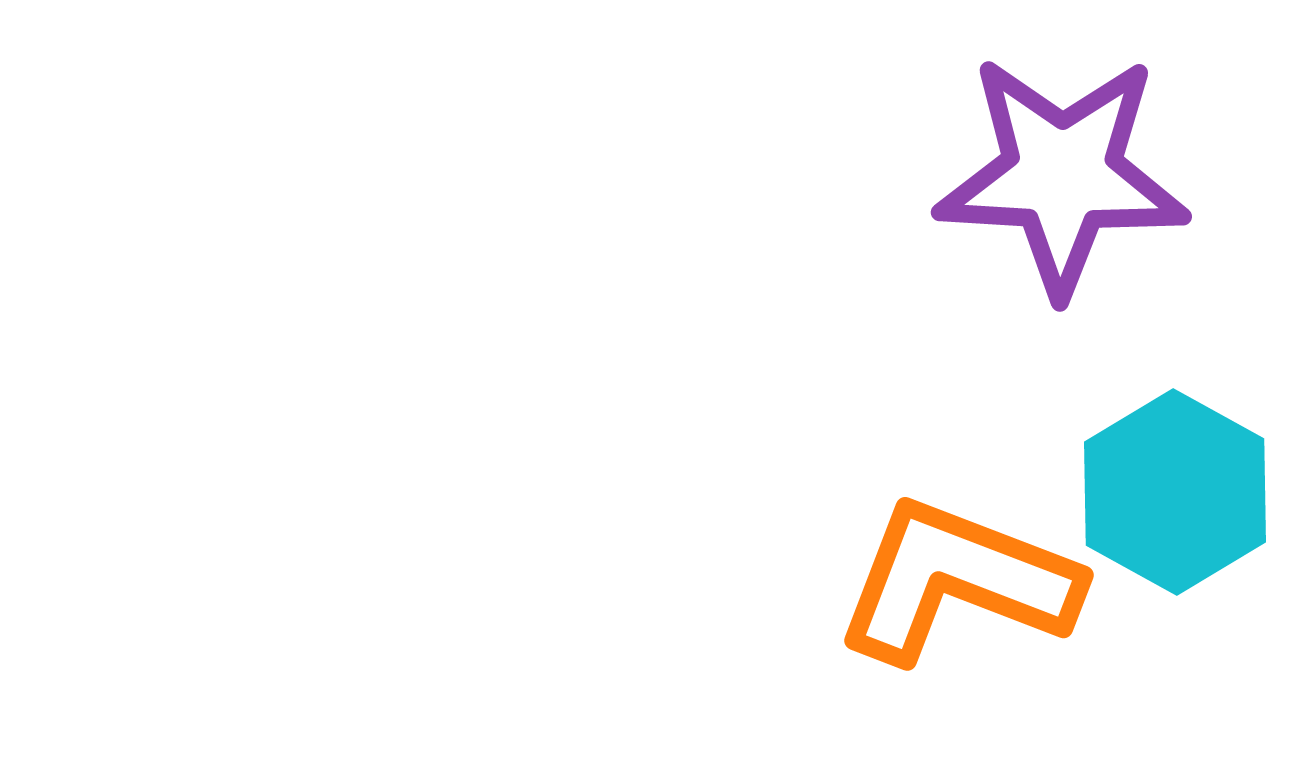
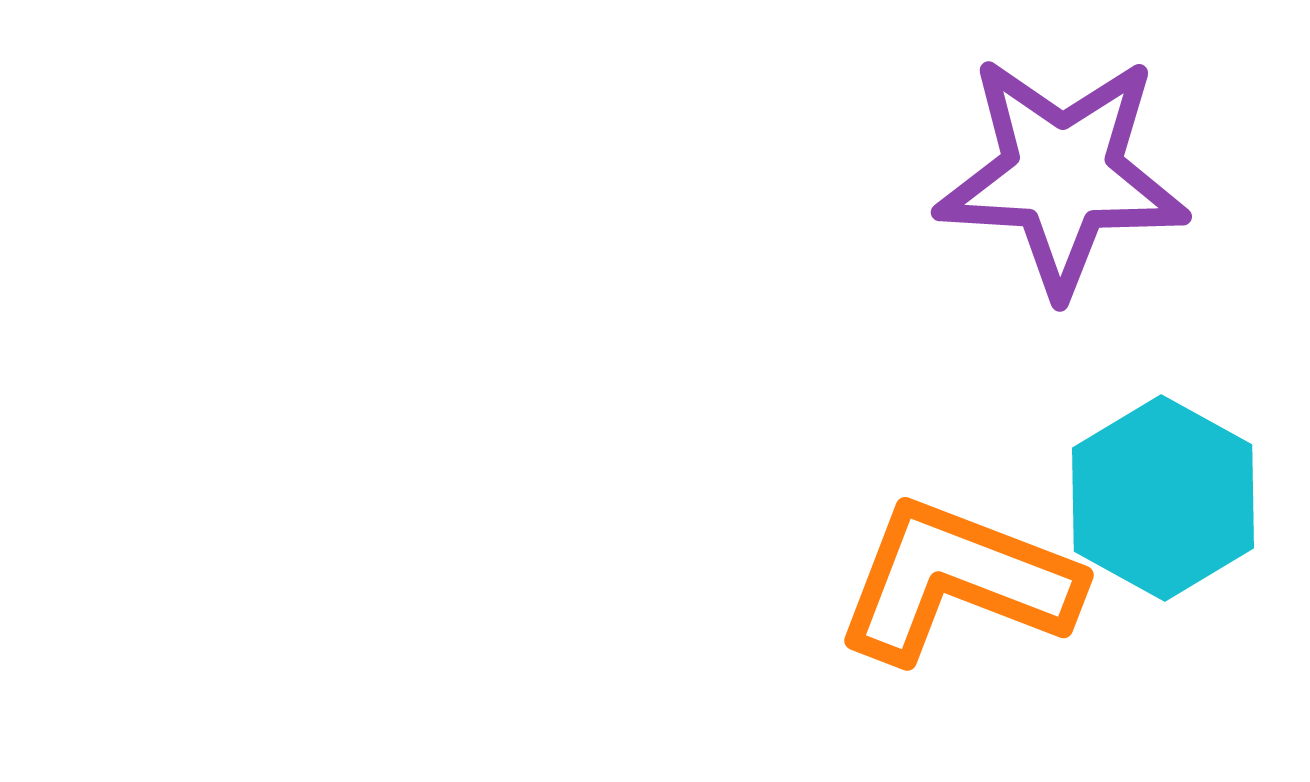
cyan hexagon: moved 12 px left, 6 px down
